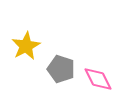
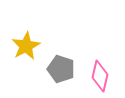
pink diamond: moved 2 px right, 3 px up; rotated 40 degrees clockwise
